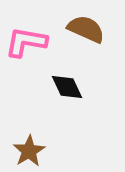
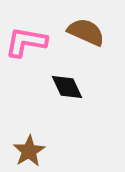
brown semicircle: moved 3 px down
